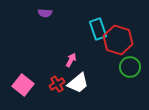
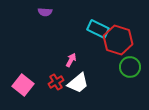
purple semicircle: moved 1 px up
cyan rectangle: rotated 45 degrees counterclockwise
red cross: moved 1 px left, 2 px up
